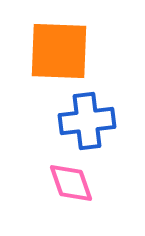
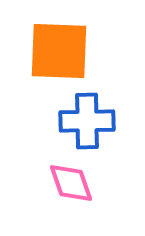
blue cross: rotated 6 degrees clockwise
